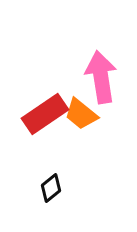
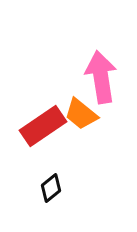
red rectangle: moved 2 px left, 12 px down
